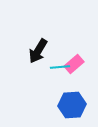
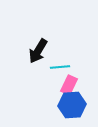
pink rectangle: moved 5 px left, 21 px down; rotated 24 degrees counterclockwise
